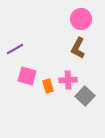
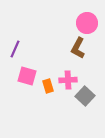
pink circle: moved 6 px right, 4 px down
purple line: rotated 36 degrees counterclockwise
